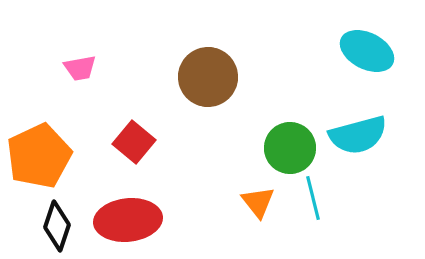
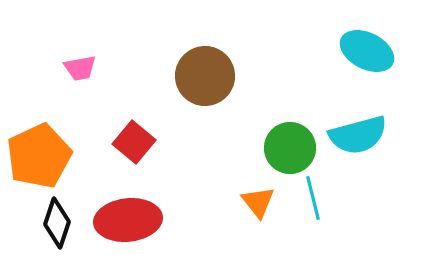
brown circle: moved 3 px left, 1 px up
black diamond: moved 3 px up
